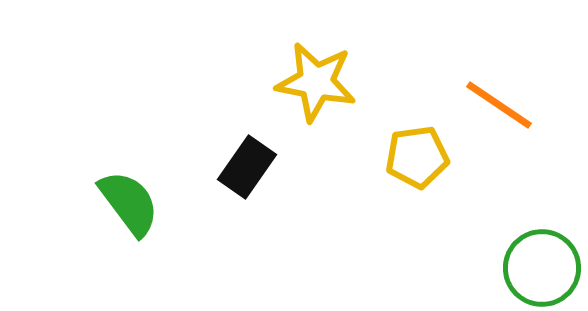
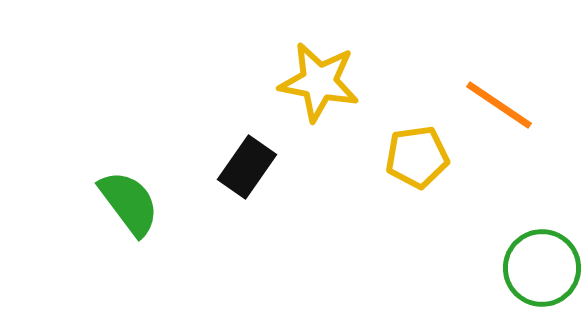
yellow star: moved 3 px right
